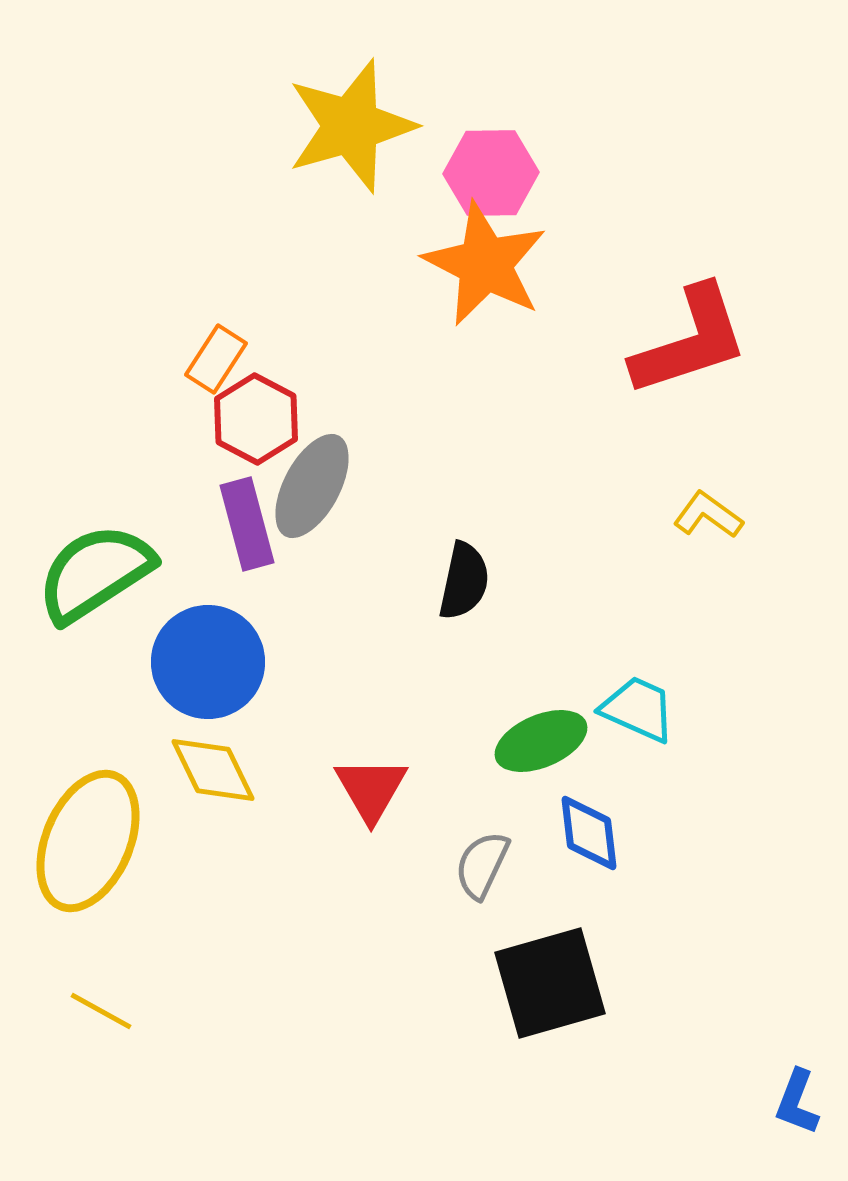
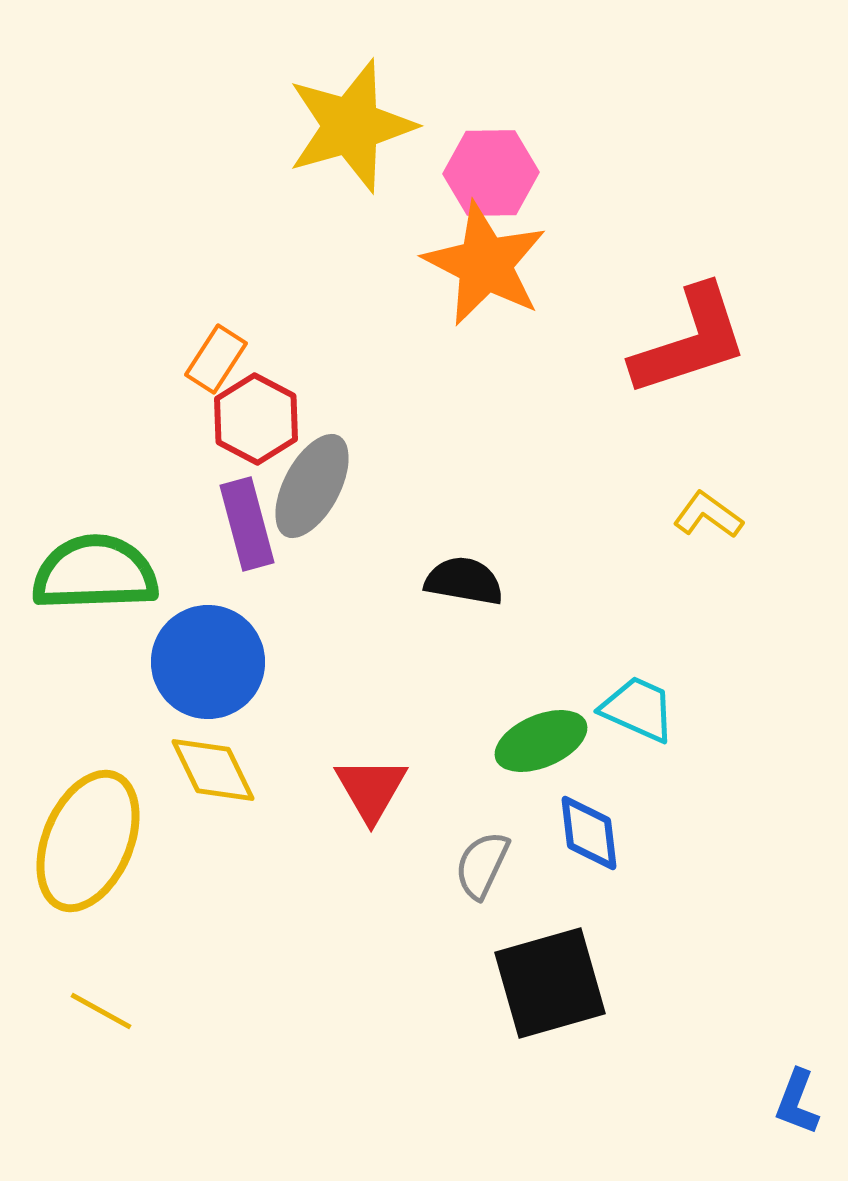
green semicircle: rotated 31 degrees clockwise
black semicircle: rotated 92 degrees counterclockwise
